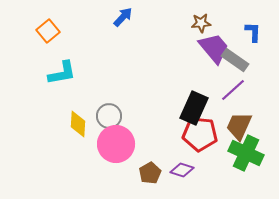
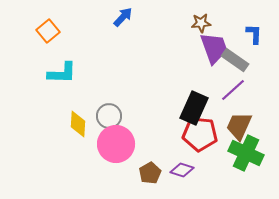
blue L-shape: moved 1 px right, 2 px down
purple trapezoid: rotated 20 degrees clockwise
cyan L-shape: rotated 12 degrees clockwise
